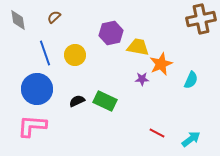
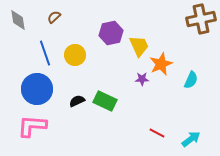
yellow trapezoid: moved 1 px right, 1 px up; rotated 55 degrees clockwise
